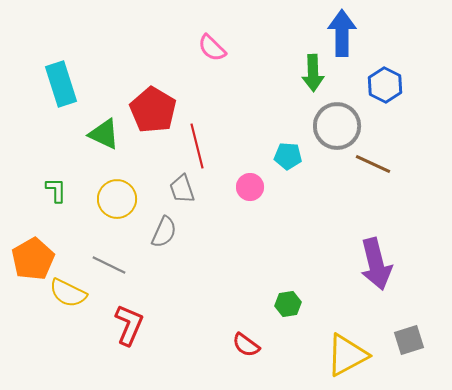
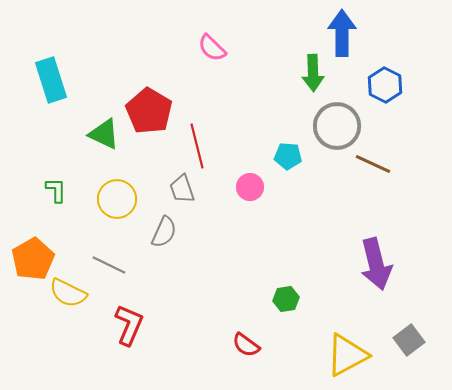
cyan rectangle: moved 10 px left, 4 px up
red pentagon: moved 4 px left, 1 px down
green hexagon: moved 2 px left, 5 px up
gray square: rotated 20 degrees counterclockwise
